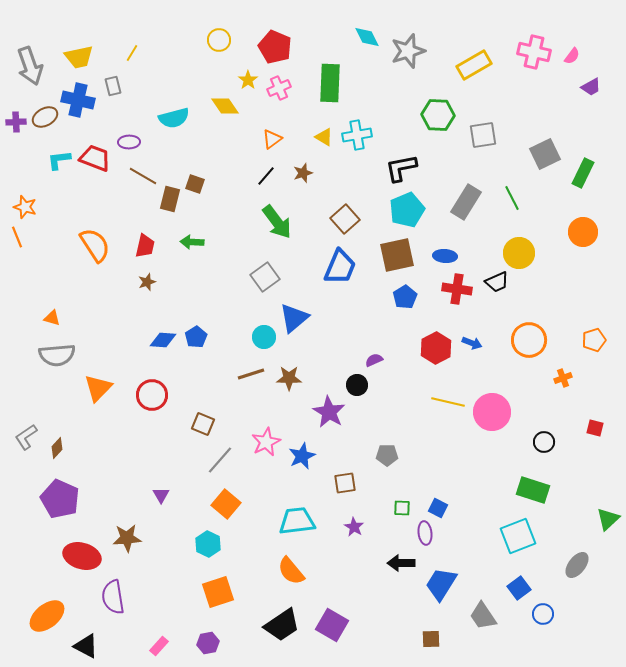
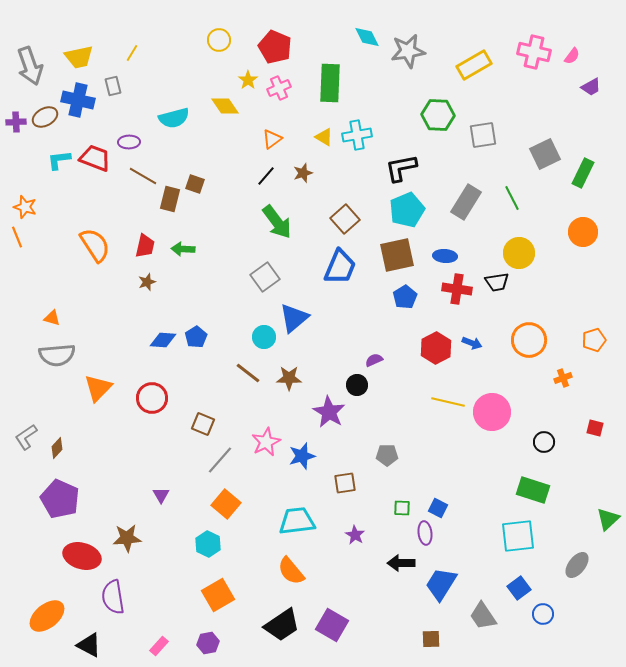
gray star at (408, 51): rotated 8 degrees clockwise
green arrow at (192, 242): moved 9 px left, 7 px down
black trapezoid at (497, 282): rotated 15 degrees clockwise
brown line at (251, 374): moved 3 px left, 1 px up; rotated 56 degrees clockwise
red circle at (152, 395): moved 3 px down
blue star at (302, 456): rotated 8 degrees clockwise
purple star at (354, 527): moved 1 px right, 8 px down
cyan square at (518, 536): rotated 15 degrees clockwise
orange square at (218, 592): moved 3 px down; rotated 12 degrees counterclockwise
black triangle at (86, 646): moved 3 px right, 1 px up
